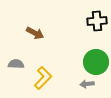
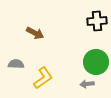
yellow L-shape: rotated 10 degrees clockwise
